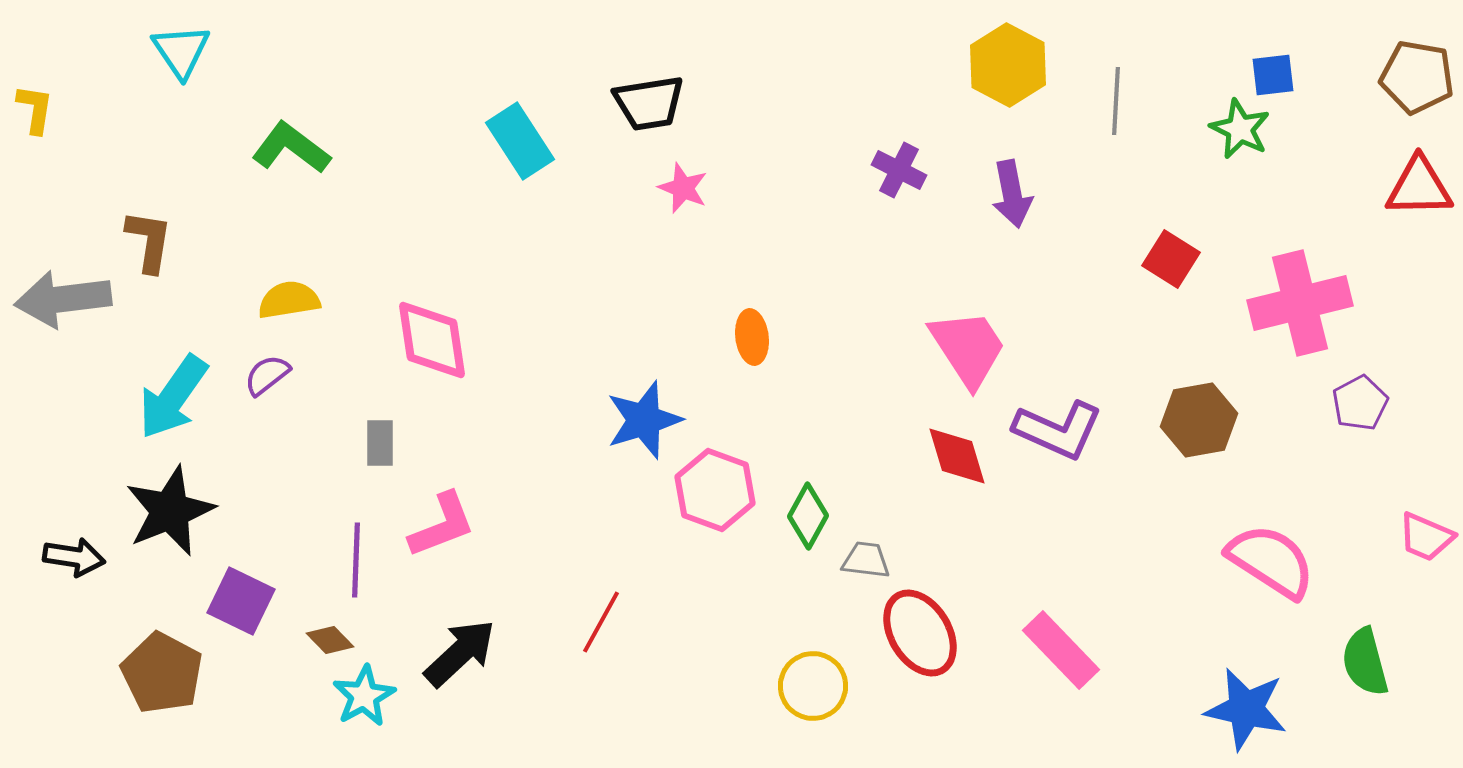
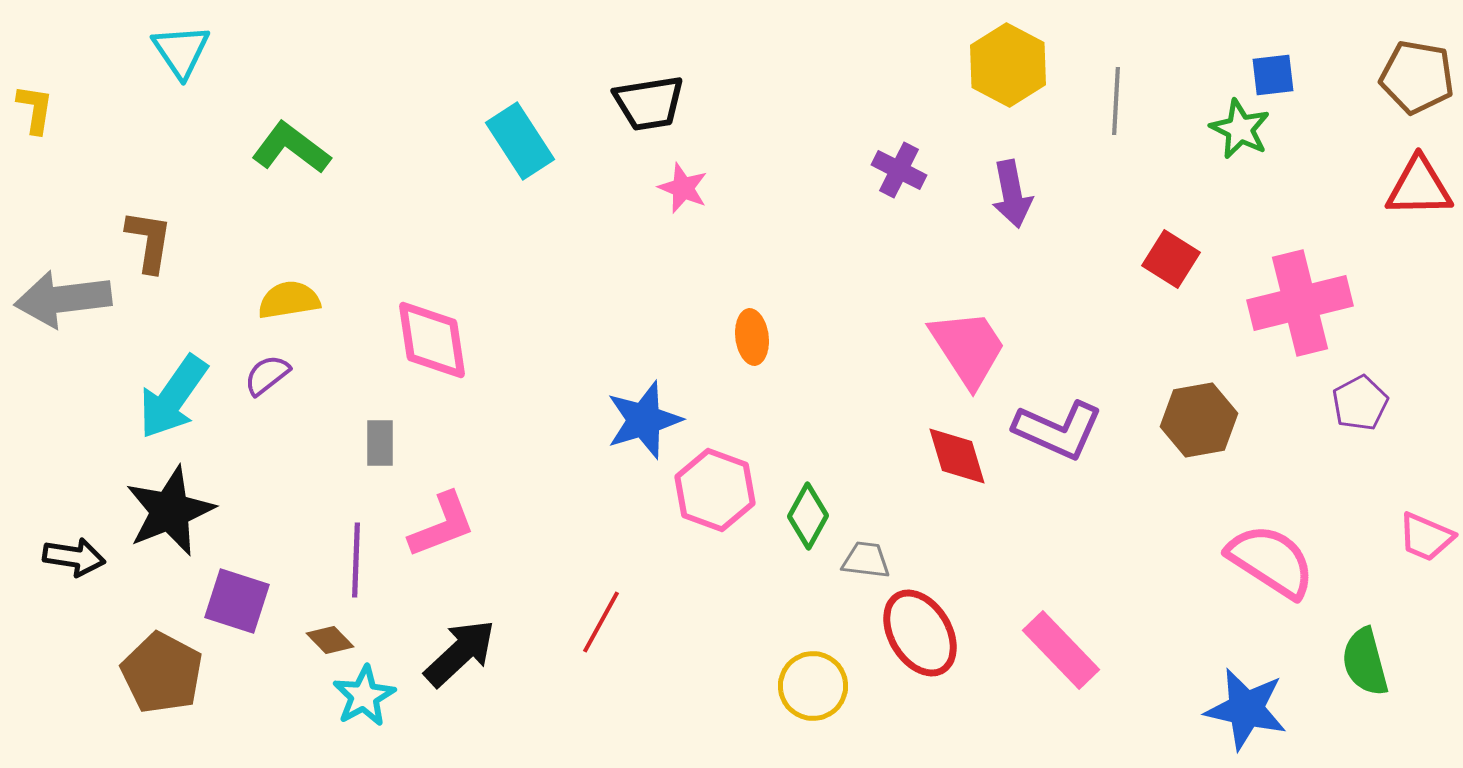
purple square at (241, 601): moved 4 px left; rotated 8 degrees counterclockwise
